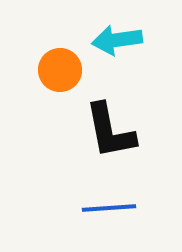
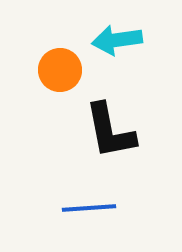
blue line: moved 20 px left
